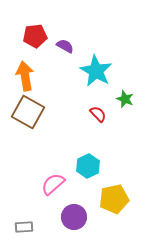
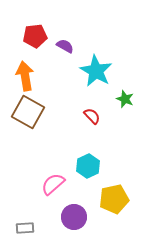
red semicircle: moved 6 px left, 2 px down
gray rectangle: moved 1 px right, 1 px down
